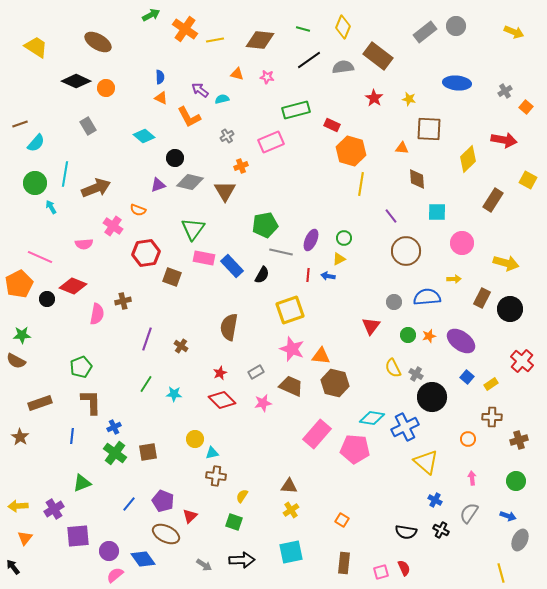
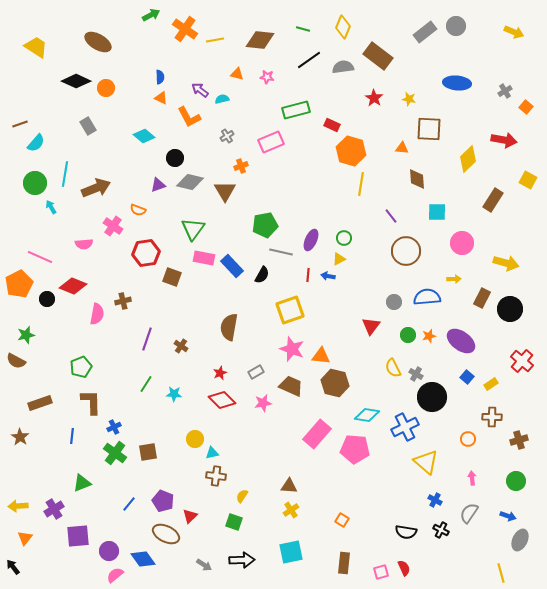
green star at (22, 335): moved 4 px right; rotated 12 degrees counterclockwise
cyan diamond at (372, 418): moved 5 px left, 3 px up
